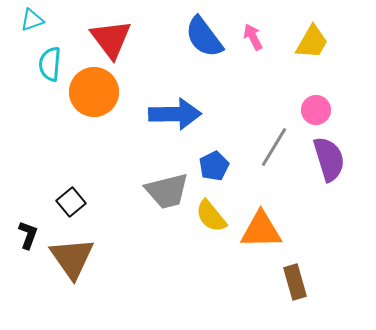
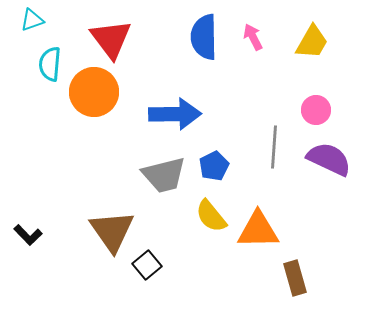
blue semicircle: rotated 36 degrees clockwise
gray line: rotated 27 degrees counterclockwise
purple semicircle: rotated 48 degrees counterclockwise
gray trapezoid: moved 3 px left, 16 px up
black square: moved 76 px right, 63 px down
orange triangle: moved 3 px left
black L-shape: rotated 116 degrees clockwise
brown triangle: moved 40 px right, 27 px up
brown rectangle: moved 4 px up
